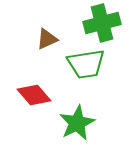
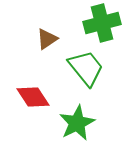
brown triangle: rotated 10 degrees counterclockwise
green trapezoid: moved 4 px down; rotated 120 degrees counterclockwise
red diamond: moved 1 px left, 2 px down; rotated 8 degrees clockwise
